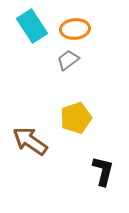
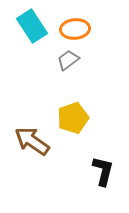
yellow pentagon: moved 3 px left
brown arrow: moved 2 px right
